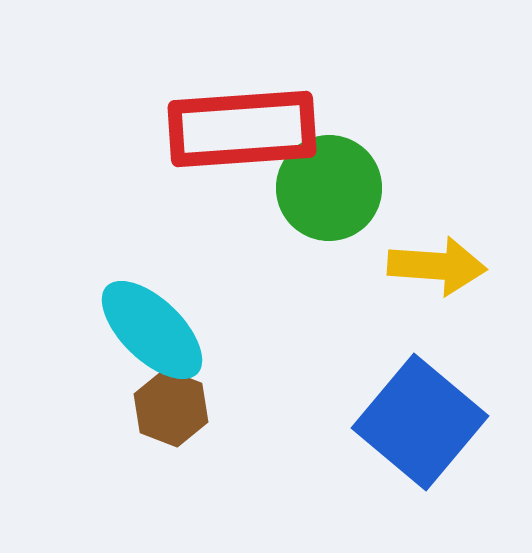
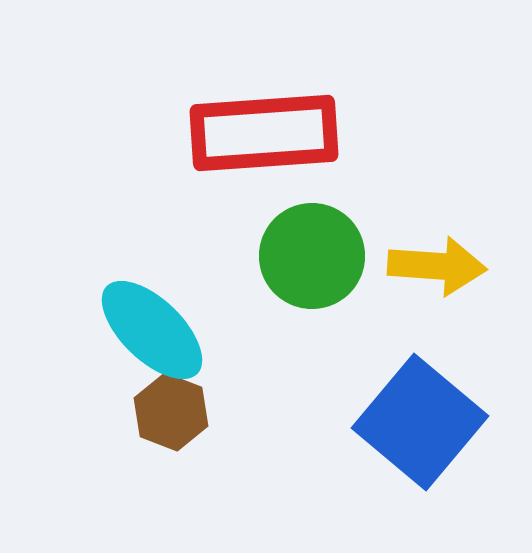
red rectangle: moved 22 px right, 4 px down
green circle: moved 17 px left, 68 px down
brown hexagon: moved 4 px down
